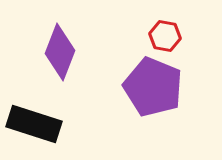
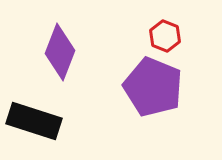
red hexagon: rotated 12 degrees clockwise
black rectangle: moved 3 px up
